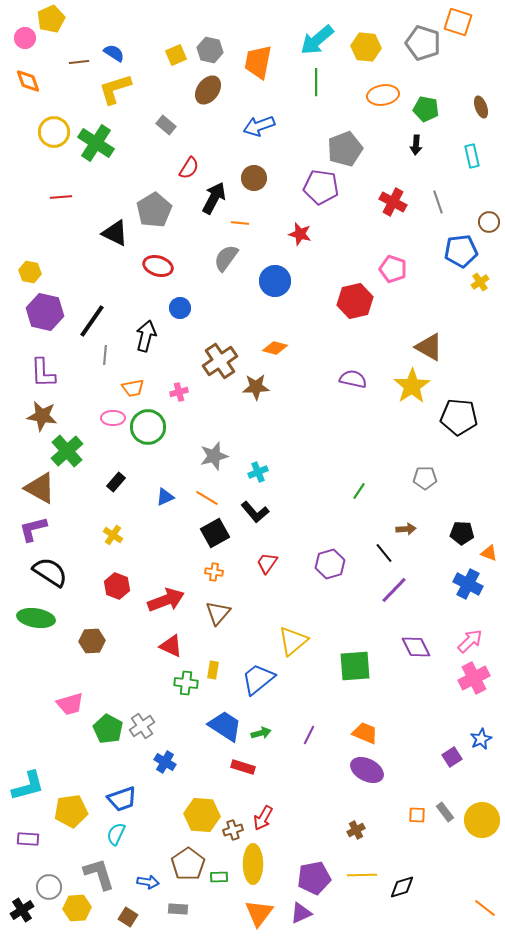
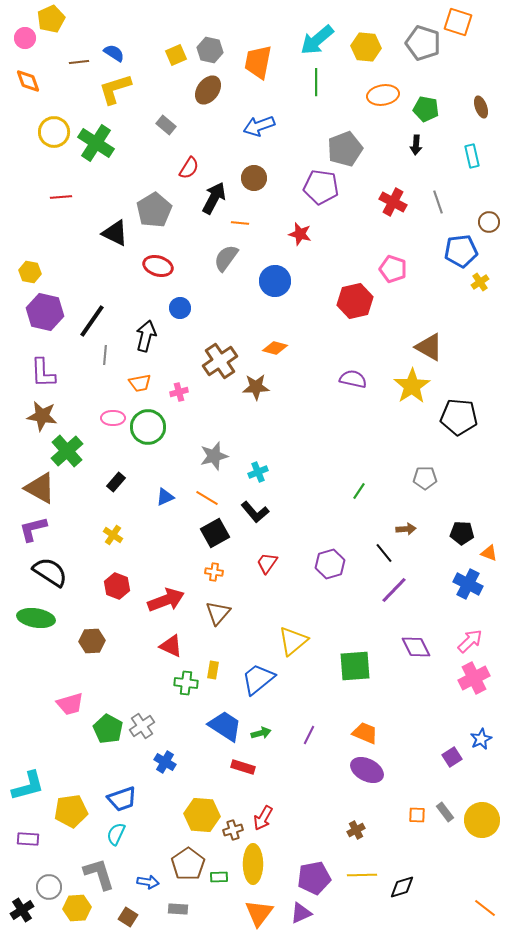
orange trapezoid at (133, 388): moved 7 px right, 5 px up
